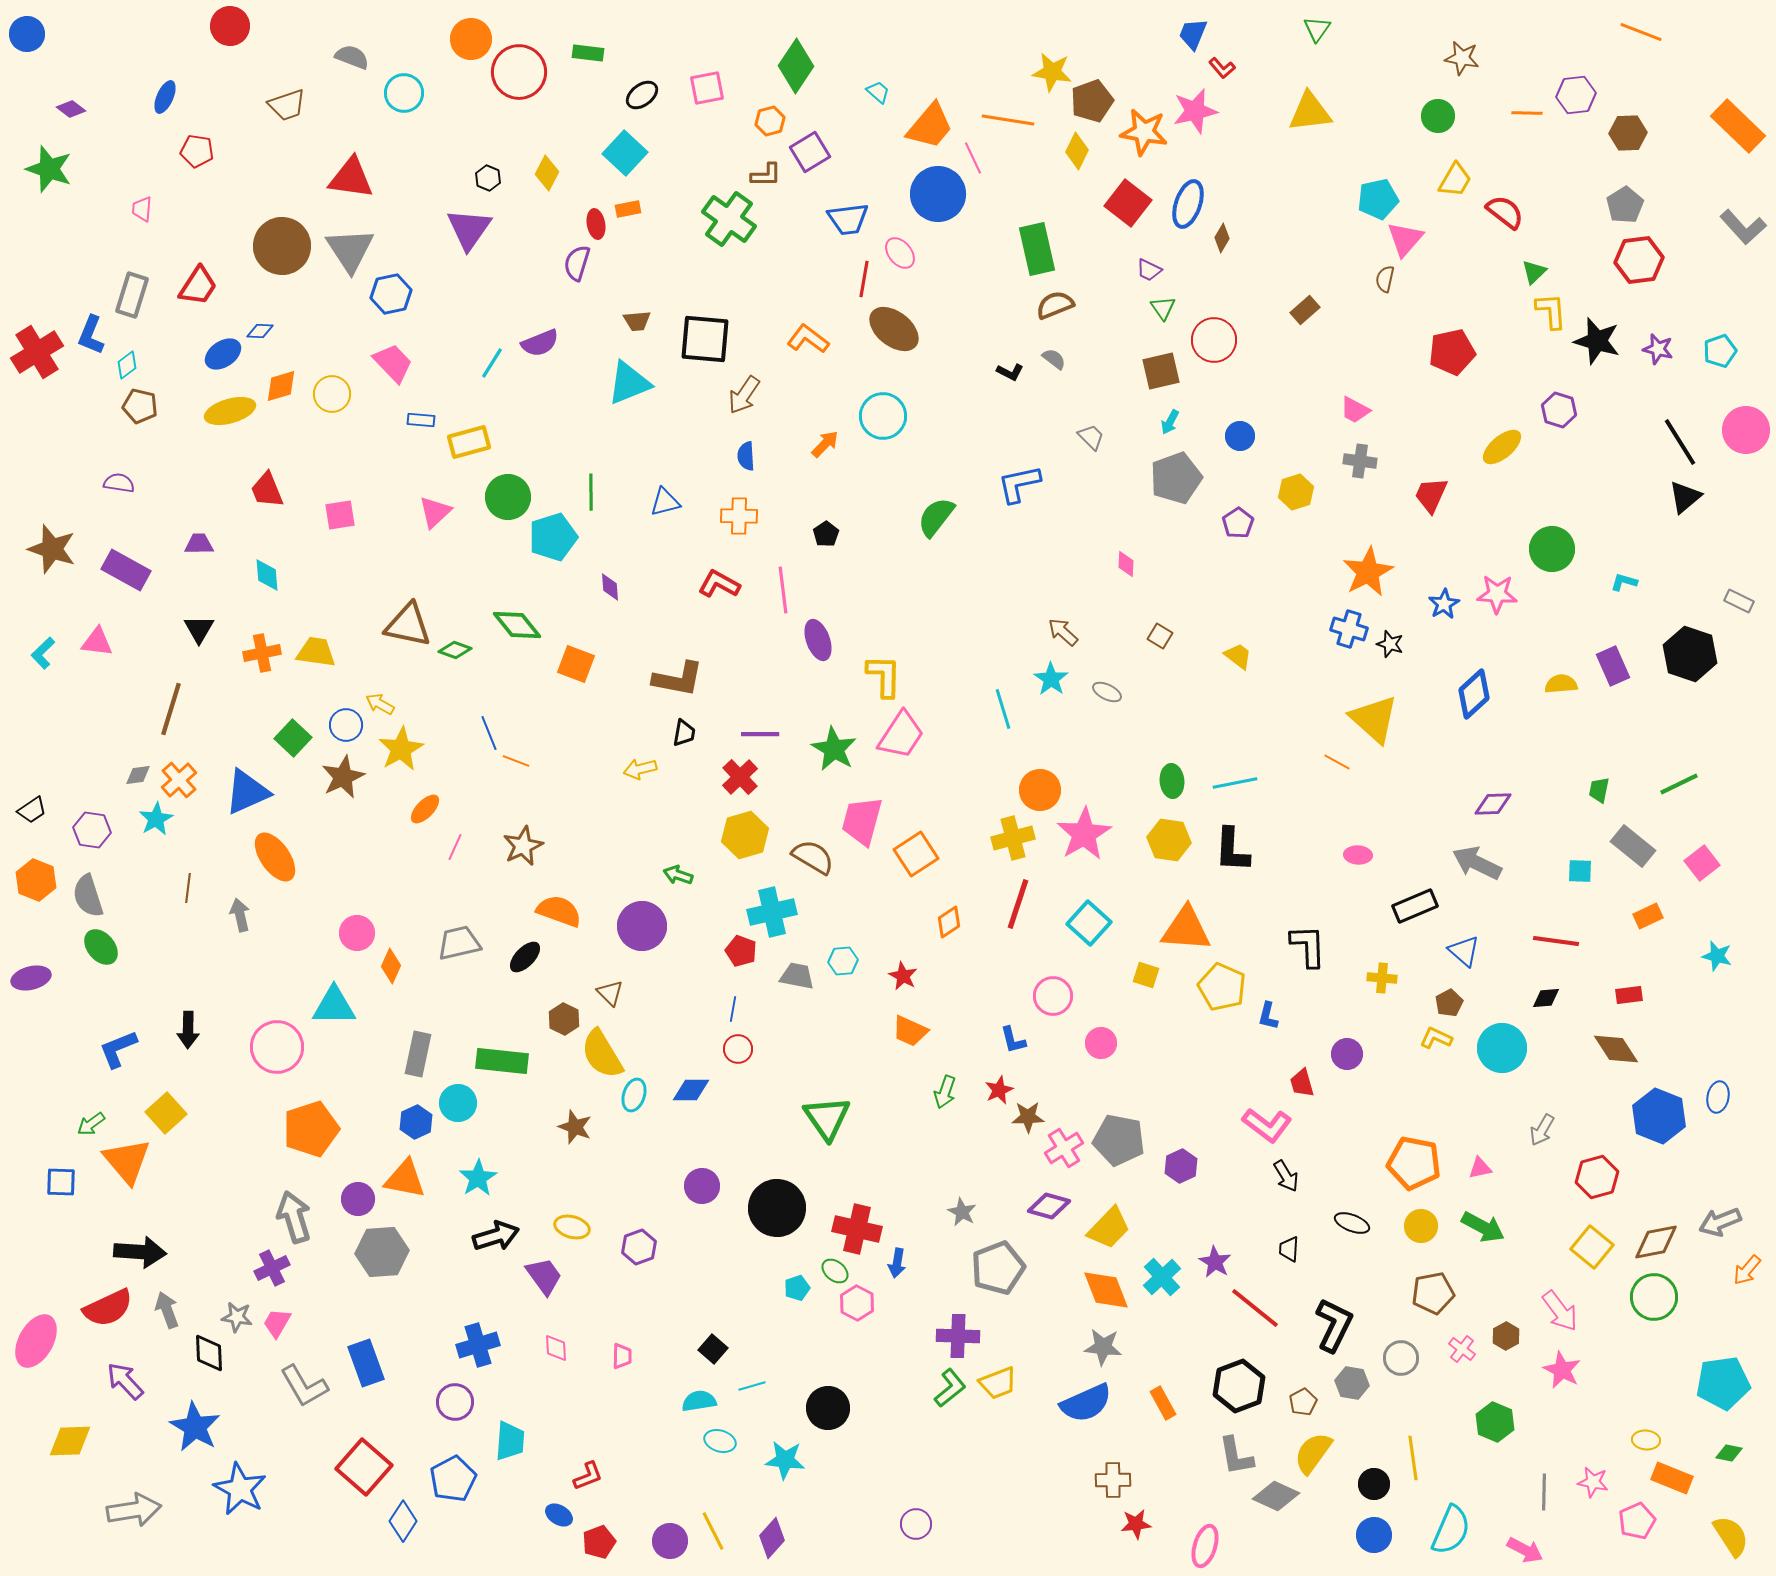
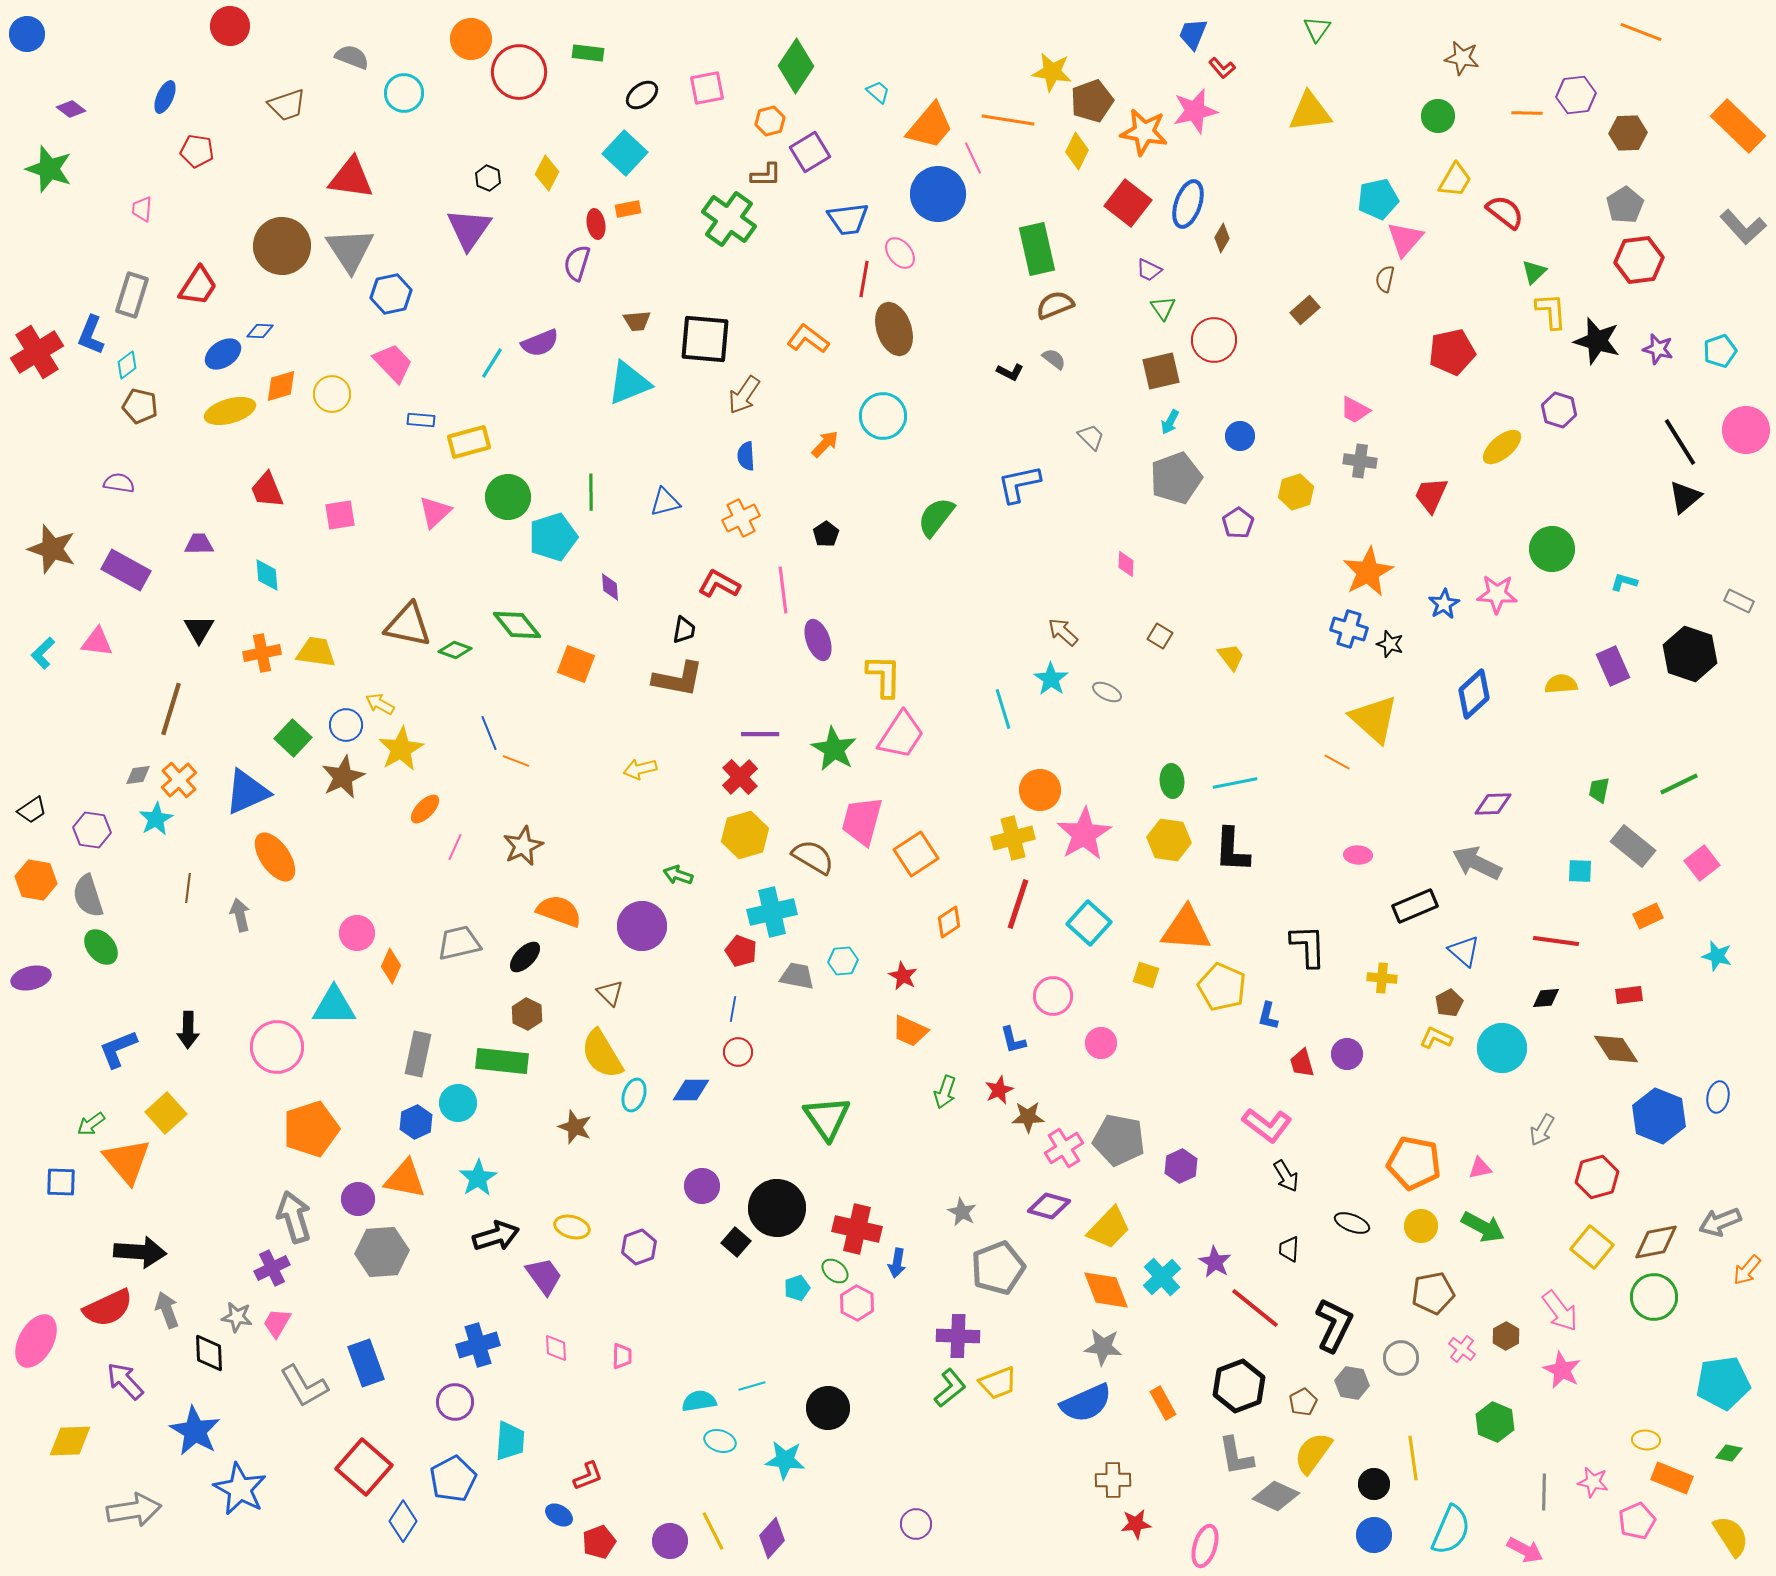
brown ellipse at (894, 329): rotated 33 degrees clockwise
orange cross at (739, 516): moved 2 px right, 2 px down; rotated 27 degrees counterclockwise
yellow trapezoid at (1238, 656): moved 7 px left, 1 px down; rotated 16 degrees clockwise
black trapezoid at (684, 733): moved 103 px up
orange hexagon at (36, 880): rotated 12 degrees counterclockwise
brown hexagon at (564, 1019): moved 37 px left, 5 px up
red circle at (738, 1049): moved 3 px down
red trapezoid at (1302, 1083): moved 20 px up
black square at (713, 1349): moved 23 px right, 107 px up
blue star at (195, 1427): moved 4 px down
